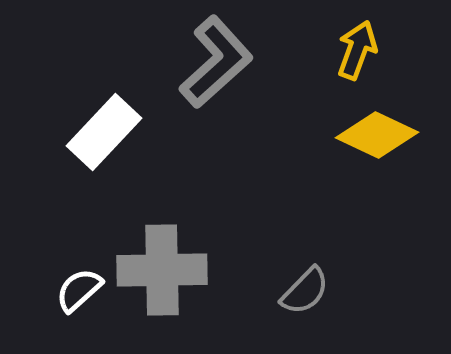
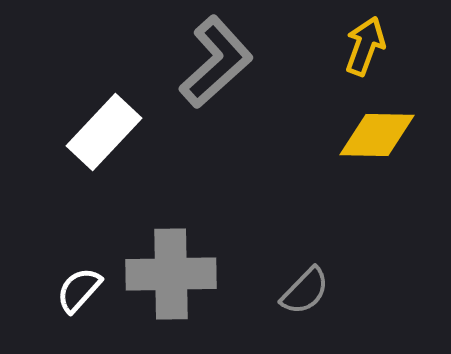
yellow arrow: moved 8 px right, 4 px up
yellow diamond: rotated 24 degrees counterclockwise
gray cross: moved 9 px right, 4 px down
white semicircle: rotated 6 degrees counterclockwise
